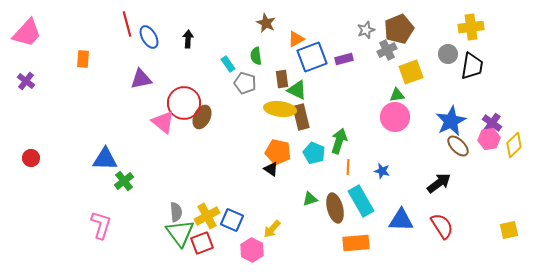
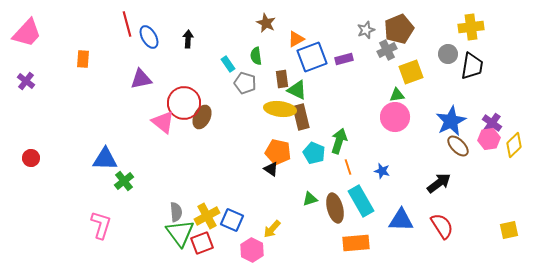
orange line at (348, 167): rotated 21 degrees counterclockwise
